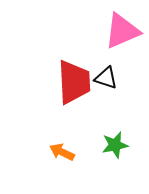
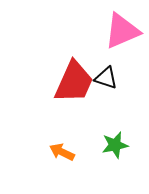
red trapezoid: rotated 27 degrees clockwise
